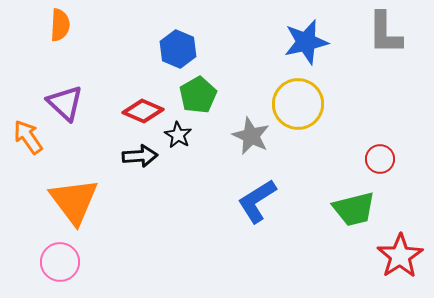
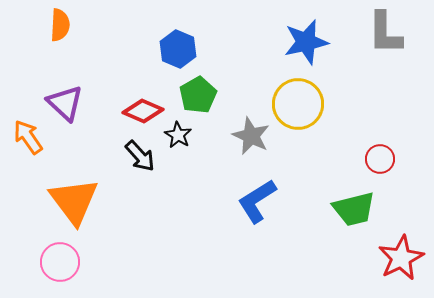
black arrow: rotated 52 degrees clockwise
red star: moved 1 px right, 2 px down; rotated 6 degrees clockwise
